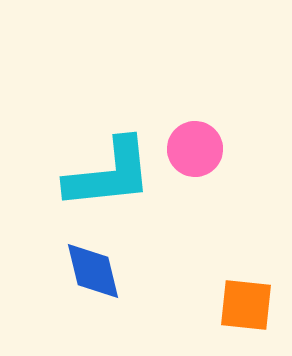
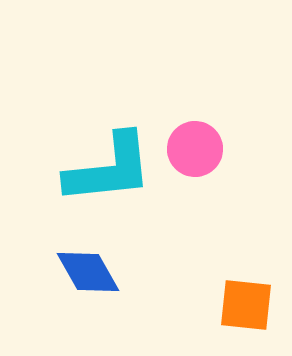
cyan L-shape: moved 5 px up
blue diamond: moved 5 px left, 1 px down; rotated 16 degrees counterclockwise
